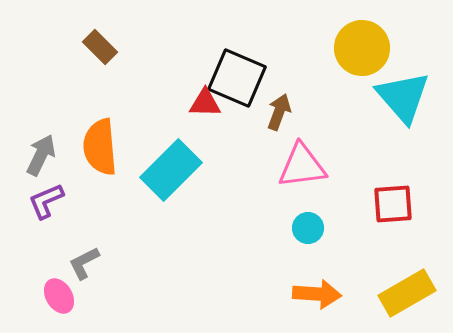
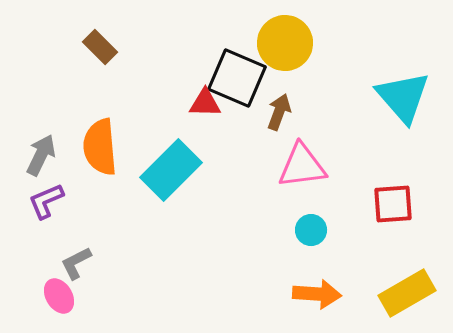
yellow circle: moved 77 px left, 5 px up
cyan circle: moved 3 px right, 2 px down
gray L-shape: moved 8 px left
